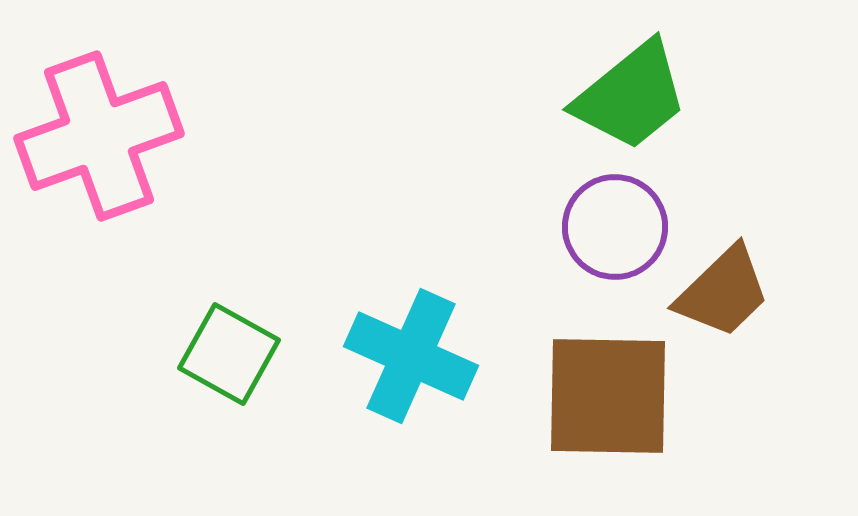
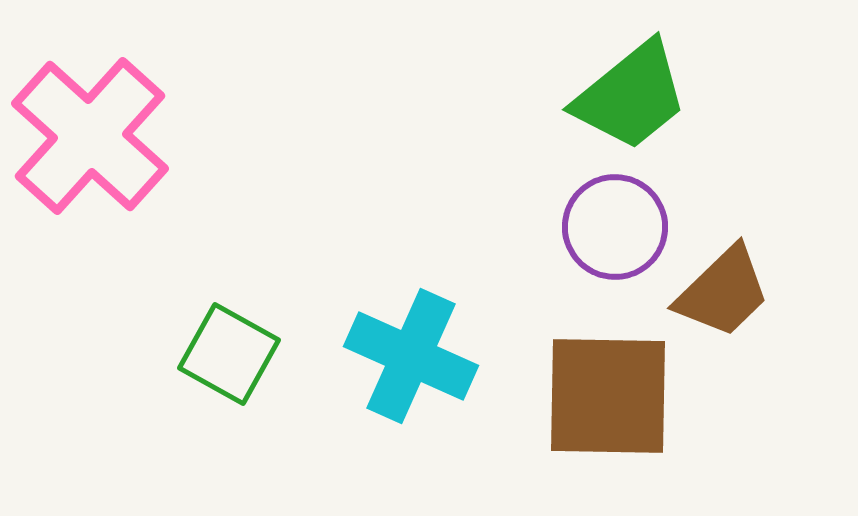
pink cross: moved 9 px left; rotated 28 degrees counterclockwise
